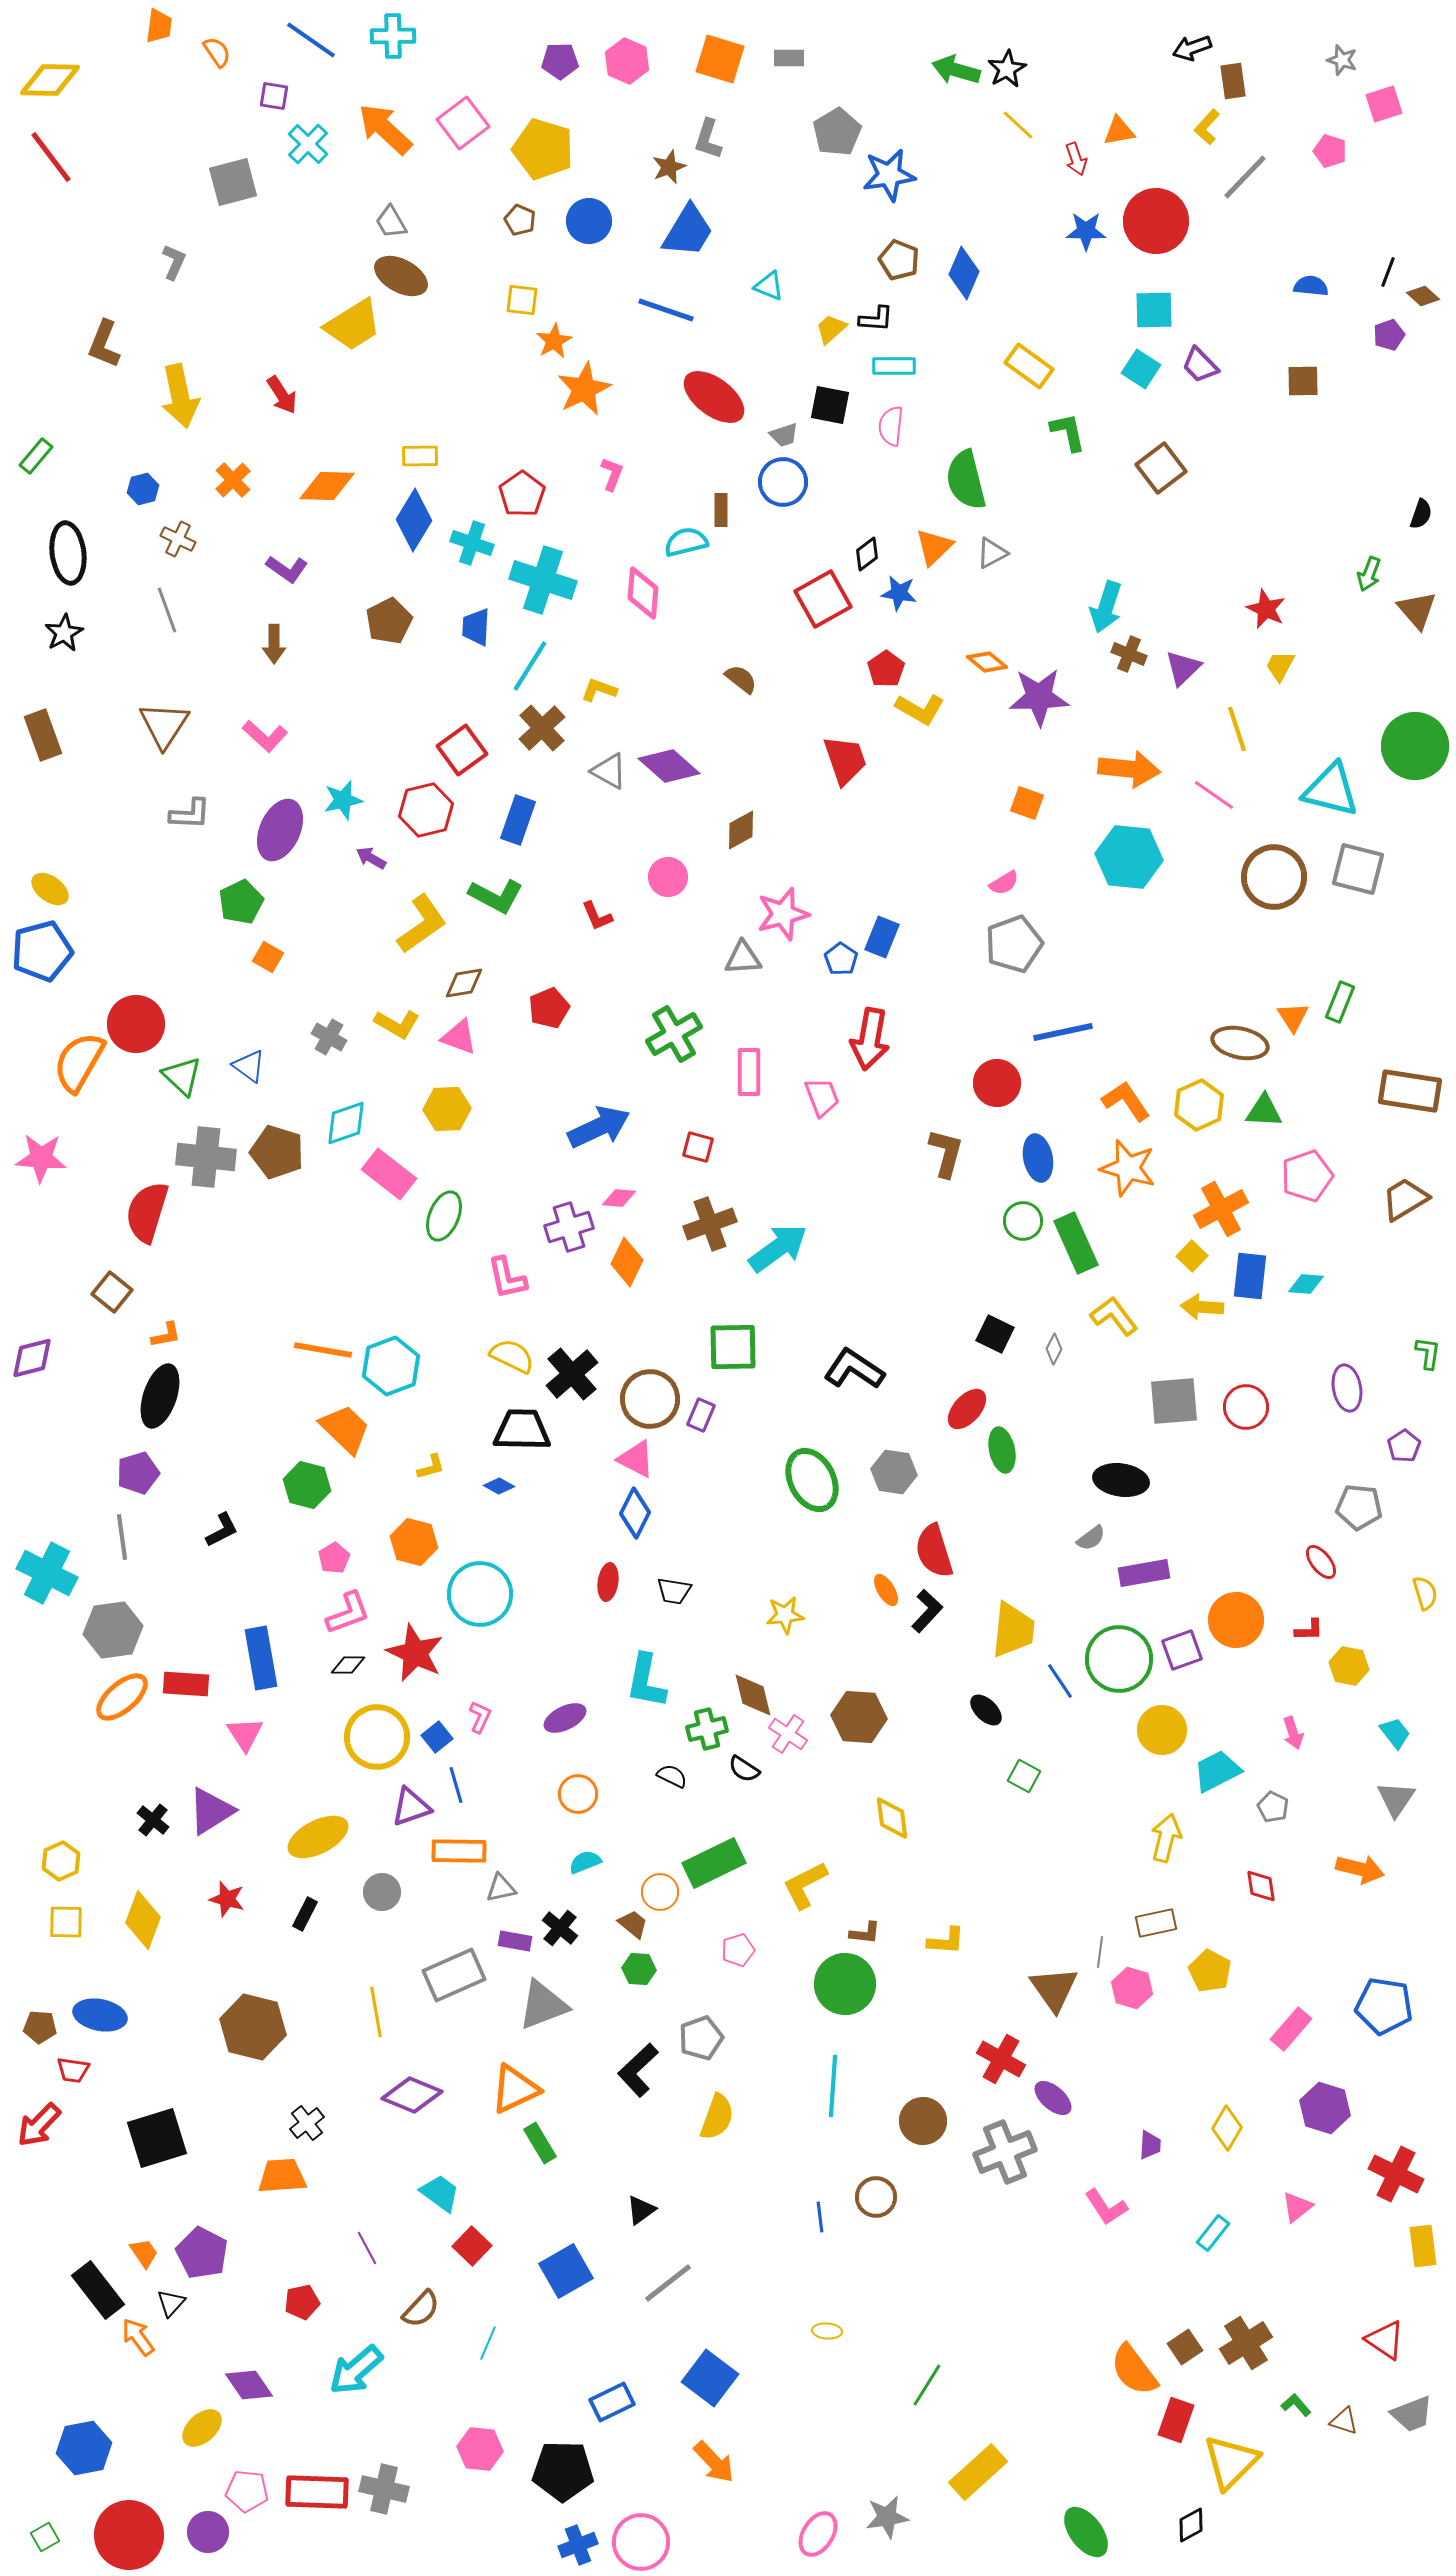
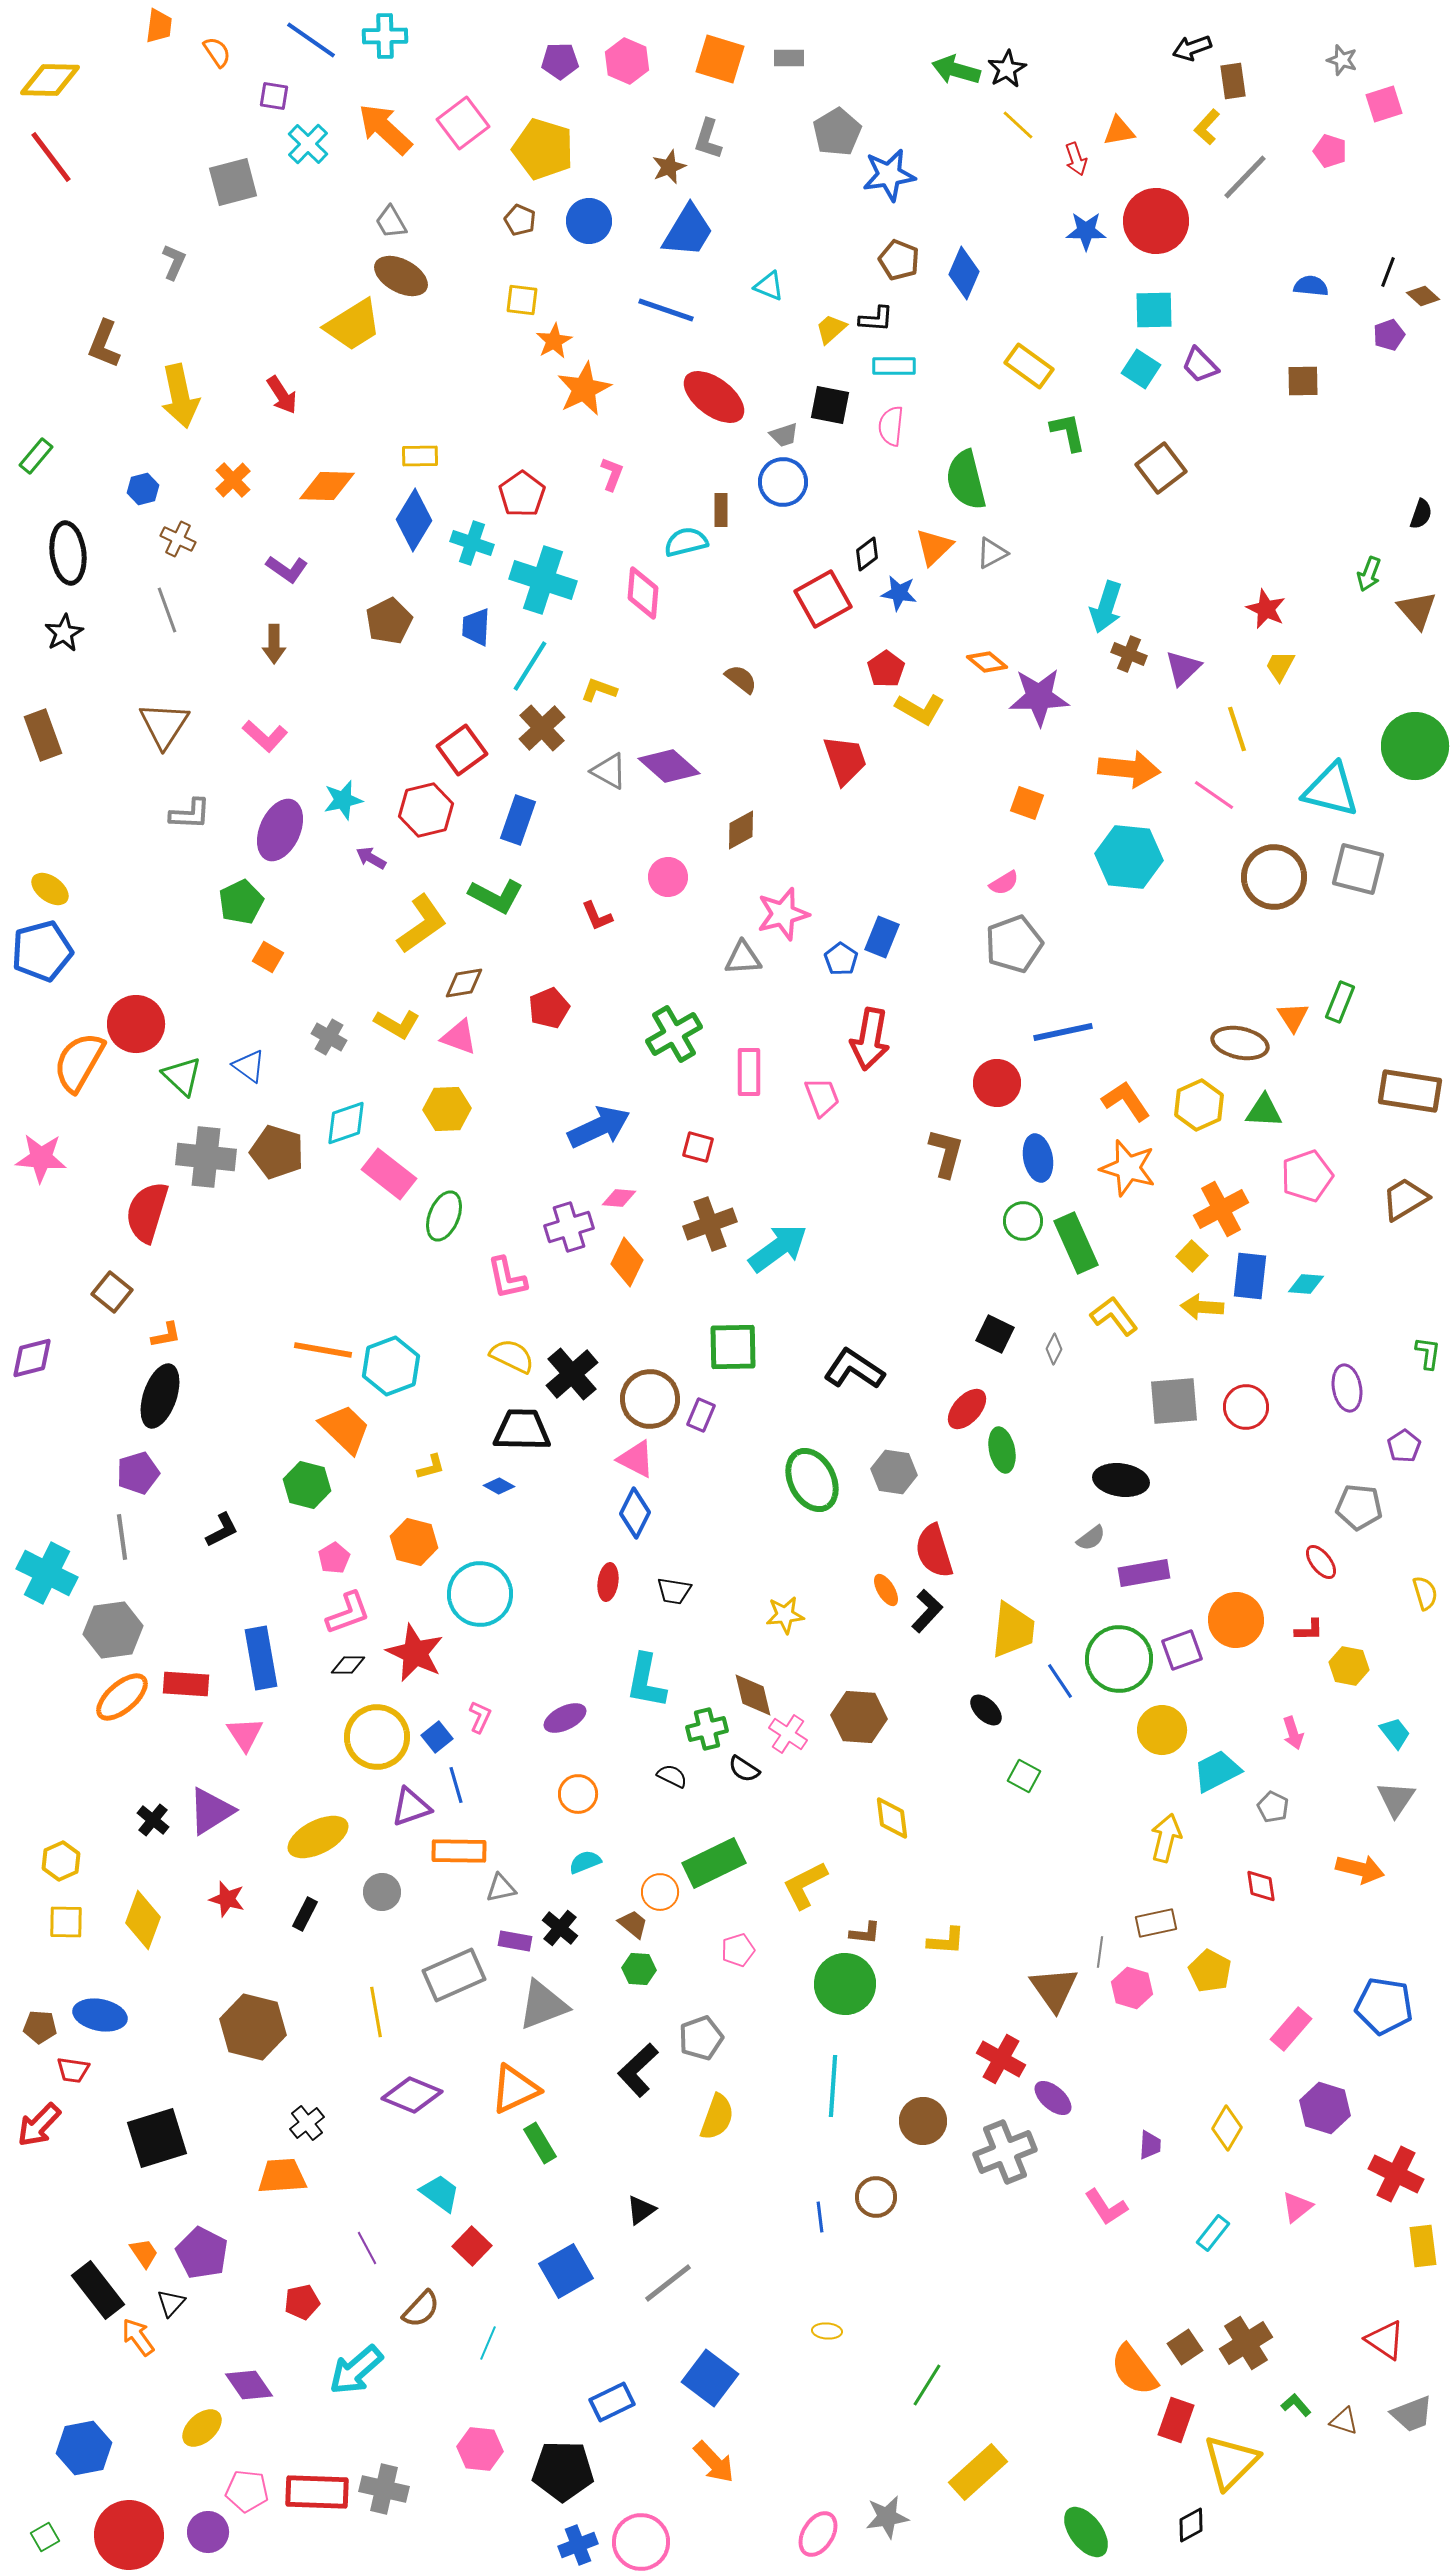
cyan cross at (393, 36): moved 8 px left
